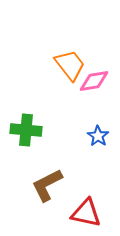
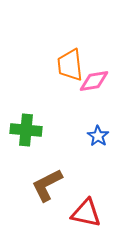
orange trapezoid: rotated 148 degrees counterclockwise
